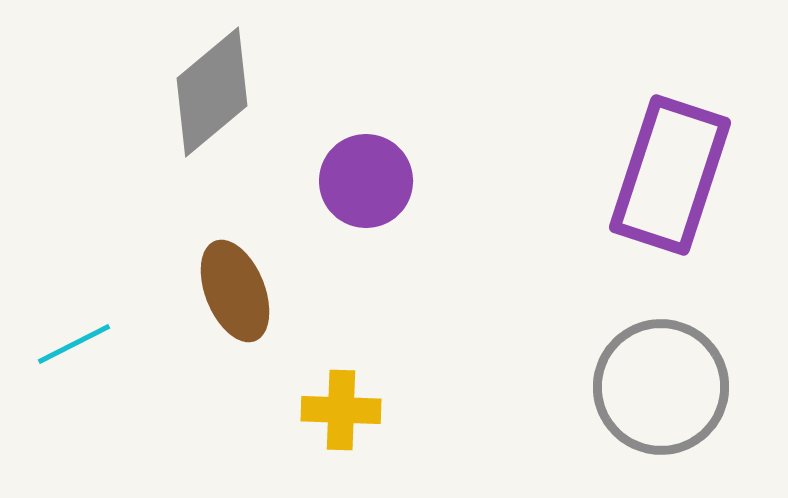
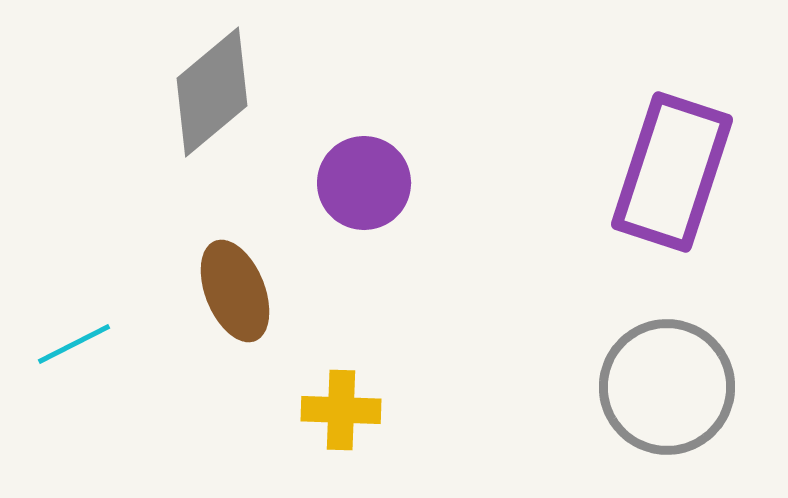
purple rectangle: moved 2 px right, 3 px up
purple circle: moved 2 px left, 2 px down
gray circle: moved 6 px right
